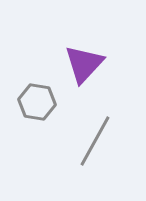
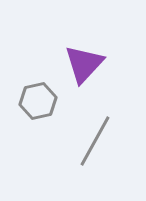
gray hexagon: moved 1 px right, 1 px up; rotated 21 degrees counterclockwise
